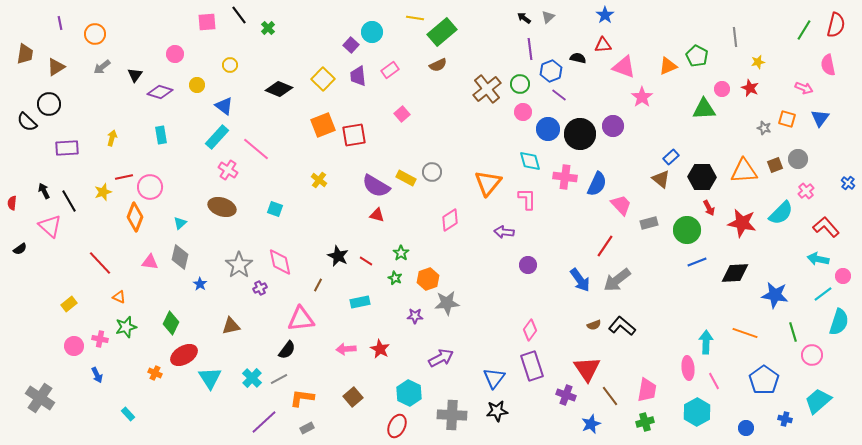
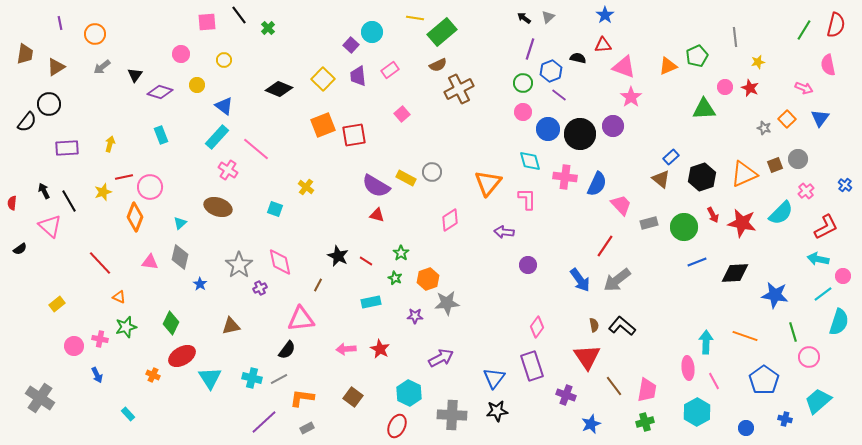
purple line at (530, 49): rotated 25 degrees clockwise
pink circle at (175, 54): moved 6 px right
green pentagon at (697, 56): rotated 20 degrees clockwise
yellow circle at (230, 65): moved 6 px left, 5 px up
green circle at (520, 84): moved 3 px right, 1 px up
brown cross at (487, 89): moved 28 px left; rotated 12 degrees clockwise
pink circle at (722, 89): moved 3 px right, 2 px up
pink star at (642, 97): moved 11 px left
orange square at (787, 119): rotated 30 degrees clockwise
black semicircle at (27, 122): rotated 95 degrees counterclockwise
cyan rectangle at (161, 135): rotated 12 degrees counterclockwise
yellow arrow at (112, 138): moved 2 px left, 6 px down
orange triangle at (744, 171): moved 3 px down; rotated 20 degrees counterclockwise
black hexagon at (702, 177): rotated 20 degrees counterclockwise
yellow cross at (319, 180): moved 13 px left, 7 px down
blue cross at (848, 183): moved 3 px left, 2 px down
brown ellipse at (222, 207): moved 4 px left
red arrow at (709, 208): moved 4 px right, 7 px down
red L-shape at (826, 227): rotated 104 degrees clockwise
green circle at (687, 230): moved 3 px left, 3 px up
cyan rectangle at (360, 302): moved 11 px right
yellow rectangle at (69, 304): moved 12 px left
brown semicircle at (594, 325): rotated 80 degrees counterclockwise
pink diamond at (530, 330): moved 7 px right, 3 px up
orange line at (745, 333): moved 3 px down
red ellipse at (184, 355): moved 2 px left, 1 px down
pink circle at (812, 355): moved 3 px left, 2 px down
red triangle at (587, 369): moved 12 px up
orange cross at (155, 373): moved 2 px left, 2 px down
cyan cross at (252, 378): rotated 30 degrees counterclockwise
brown line at (610, 396): moved 4 px right, 10 px up
brown square at (353, 397): rotated 12 degrees counterclockwise
